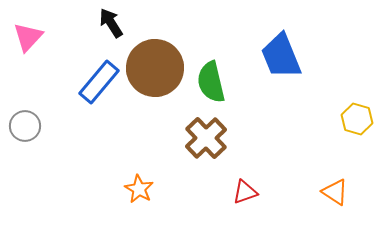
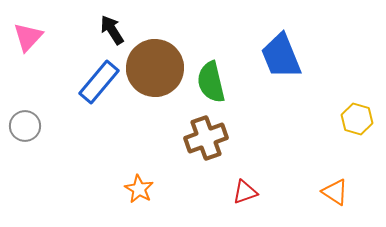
black arrow: moved 1 px right, 7 px down
brown cross: rotated 24 degrees clockwise
